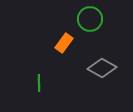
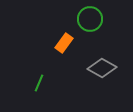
green line: rotated 24 degrees clockwise
